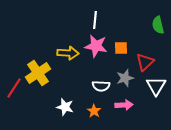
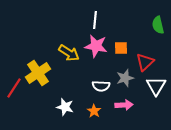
yellow arrow: moved 1 px right; rotated 30 degrees clockwise
